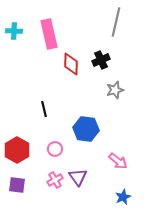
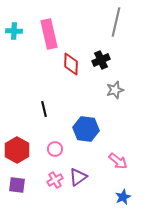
purple triangle: rotated 30 degrees clockwise
